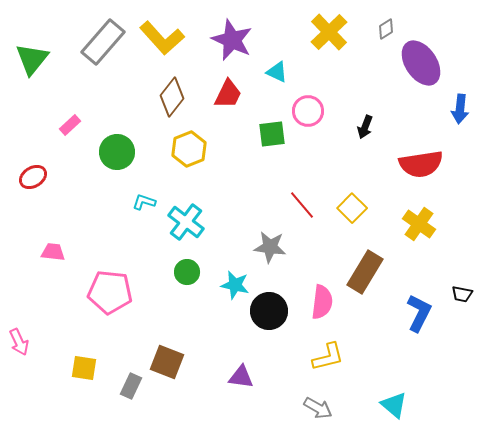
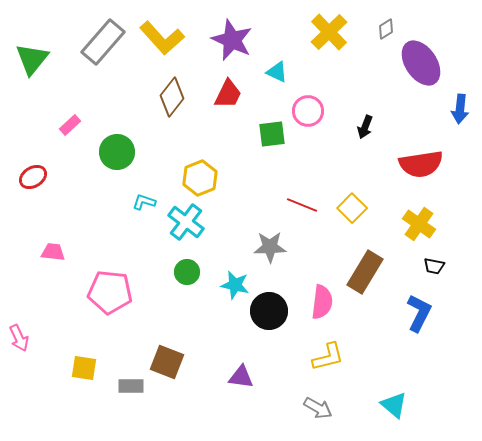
yellow hexagon at (189, 149): moved 11 px right, 29 px down
red line at (302, 205): rotated 28 degrees counterclockwise
gray star at (270, 247): rotated 8 degrees counterclockwise
black trapezoid at (462, 294): moved 28 px left, 28 px up
pink arrow at (19, 342): moved 4 px up
gray rectangle at (131, 386): rotated 65 degrees clockwise
